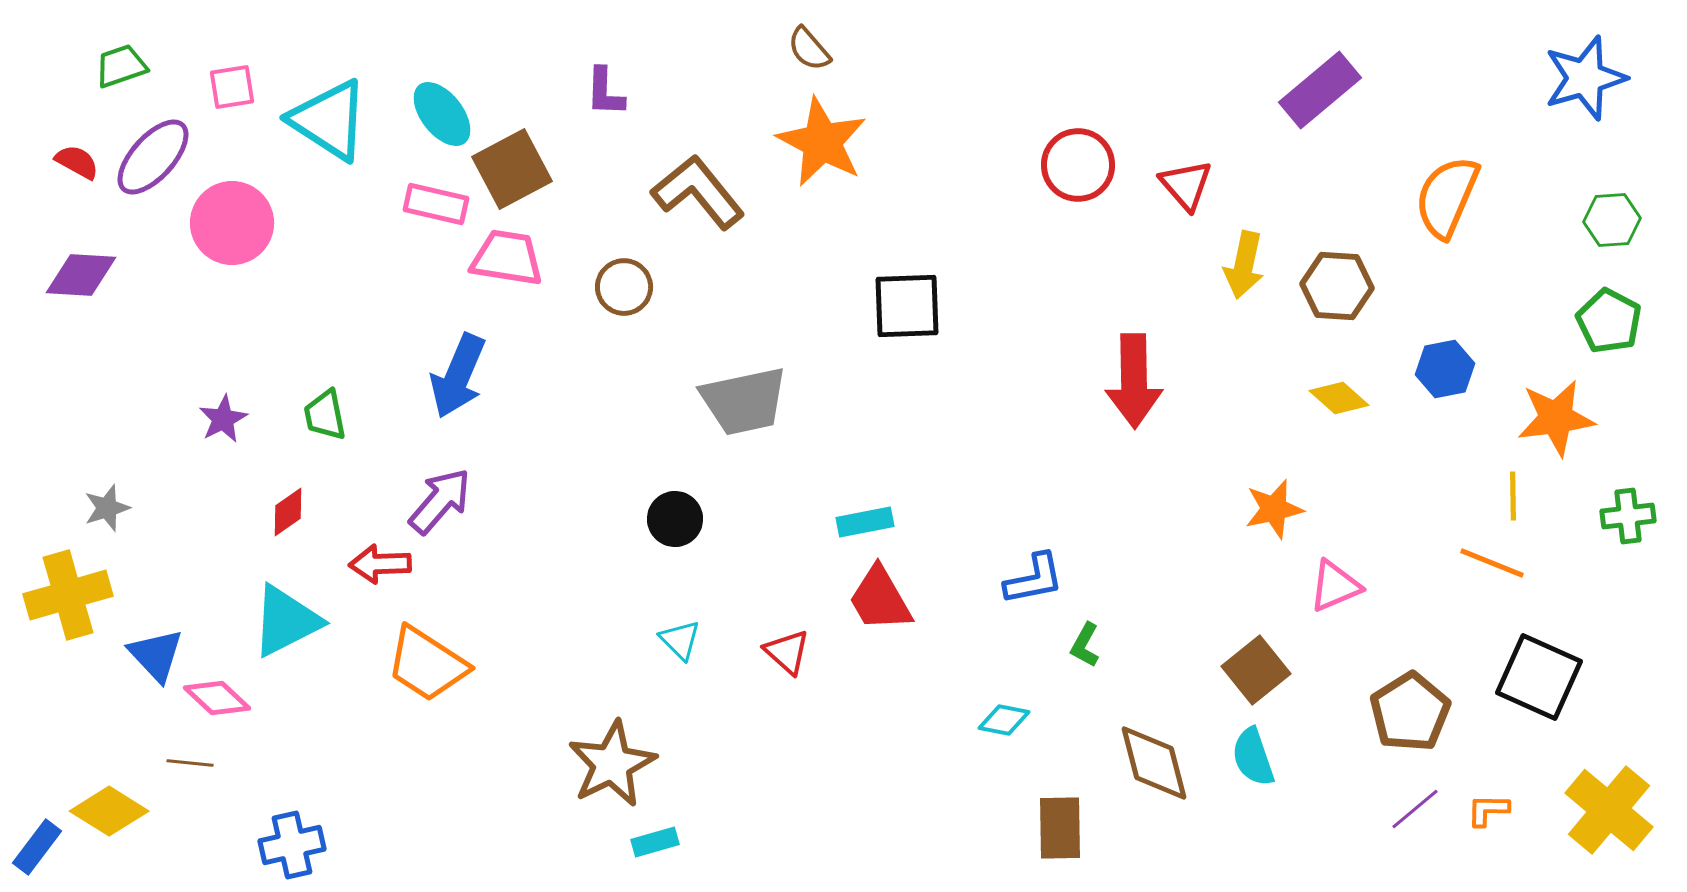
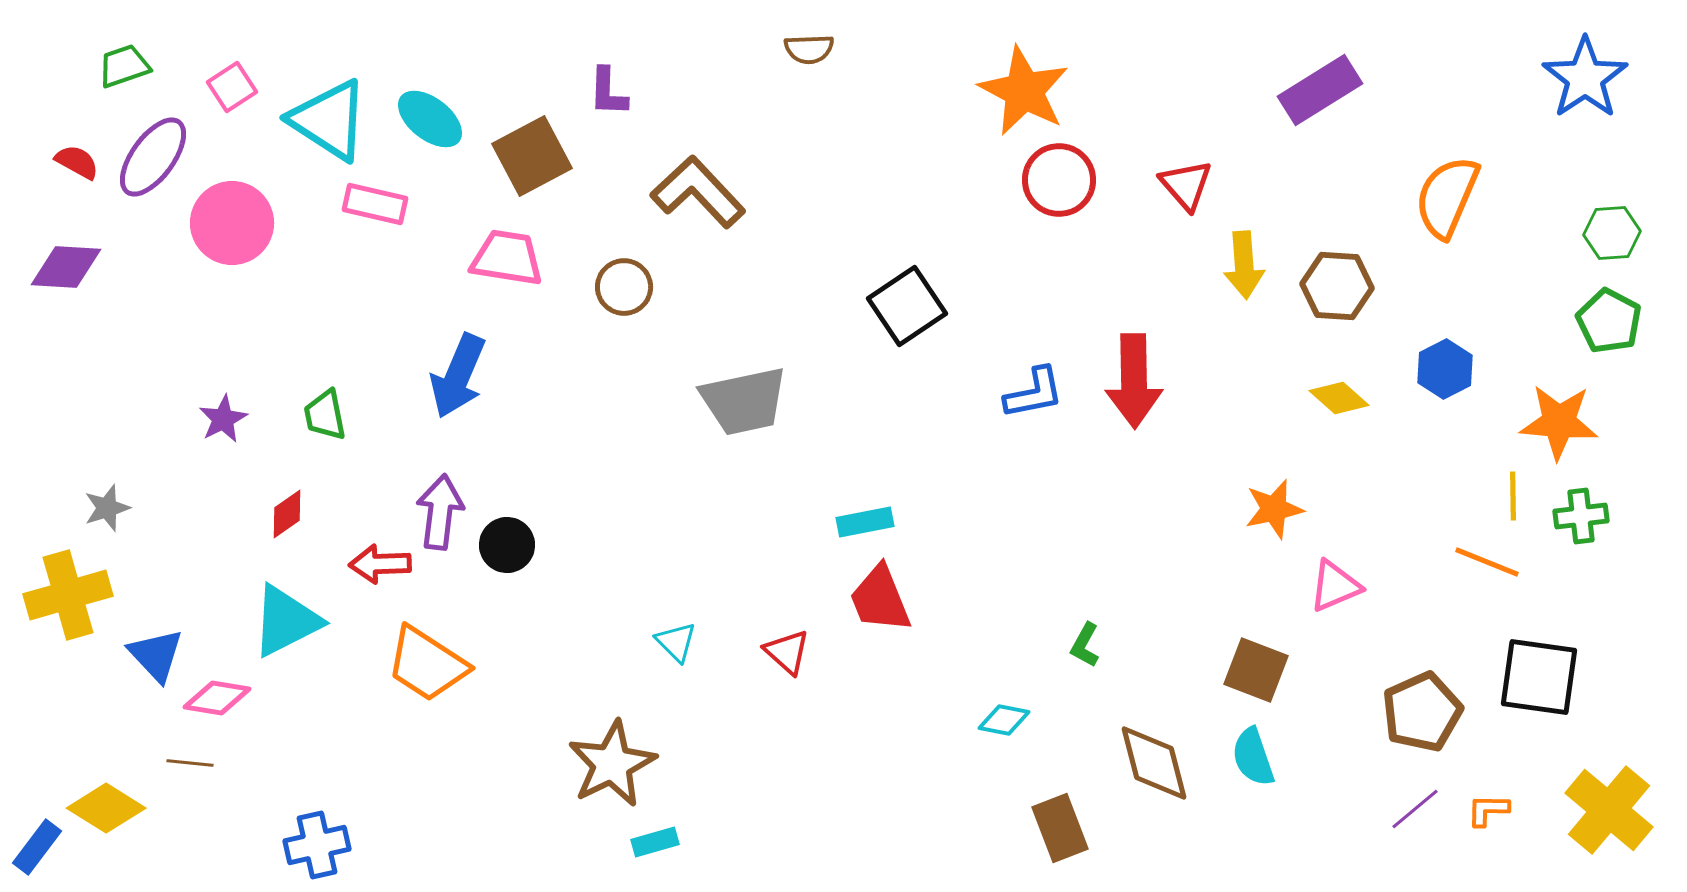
brown semicircle at (809, 49): rotated 51 degrees counterclockwise
green trapezoid at (121, 66): moved 3 px right
blue star at (1585, 78): rotated 18 degrees counterclockwise
pink square at (232, 87): rotated 24 degrees counterclockwise
purple rectangle at (1320, 90): rotated 8 degrees clockwise
purple L-shape at (605, 92): moved 3 px right
cyan ellipse at (442, 114): moved 12 px left, 5 px down; rotated 14 degrees counterclockwise
orange star at (822, 142): moved 202 px right, 51 px up
purple ellipse at (153, 157): rotated 6 degrees counterclockwise
red circle at (1078, 165): moved 19 px left, 15 px down
brown square at (512, 169): moved 20 px right, 13 px up
brown L-shape at (698, 192): rotated 4 degrees counterclockwise
pink rectangle at (436, 204): moved 61 px left
green hexagon at (1612, 220): moved 13 px down
yellow arrow at (1244, 265): rotated 16 degrees counterclockwise
purple diamond at (81, 275): moved 15 px left, 8 px up
black square at (907, 306): rotated 32 degrees counterclockwise
blue hexagon at (1445, 369): rotated 16 degrees counterclockwise
orange star at (1556, 418): moved 3 px right, 4 px down; rotated 12 degrees clockwise
purple arrow at (440, 501): moved 11 px down; rotated 34 degrees counterclockwise
red diamond at (288, 512): moved 1 px left, 2 px down
green cross at (1628, 516): moved 47 px left
black circle at (675, 519): moved 168 px left, 26 px down
orange line at (1492, 563): moved 5 px left, 1 px up
blue L-shape at (1034, 579): moved 186 px up
red trapezoid at (880, 599): rotated 8 degrees clockwise
cyan triangle at (680, 640): moved 4 px left, 2 px down
brown square at (1256, 670): rotated 30 degrees counterclockwise
black square at (1539, 677): rotated 16 degrees counterclockwise
pink diamond at (217, 698): rotated 34 degrees counterclockwise
brown pentagon at (1410, 712): moved 12 px right; rotated 8 degrees clockwise
yellow diamond at (109, 811): moved 3 px left, 3 px up
brown rectangle at (1060, 828): rotated 20 degrees counterclockwise
blue cross at (292, 845): moved 25 px right
